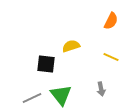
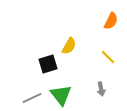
yellow semicircle: moved 2 px left; rotated 138 degrees clockwise
yellow line: moved 3 px left; rotated 21 degrees clockwise
black square: moved 2 px right; rotated 24 degrees counterclockwise
